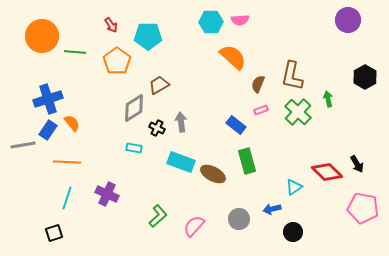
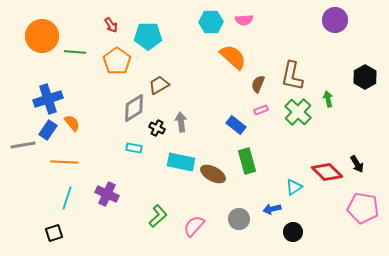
pink semicircle at (240, 20): moved 4 px right
purple circle at (348, 20): moved 13 px left
orange line at (67, 162): moved 3 px left
cyan rectangle at (181, 162): rotated 8 degrees counterclockwise
